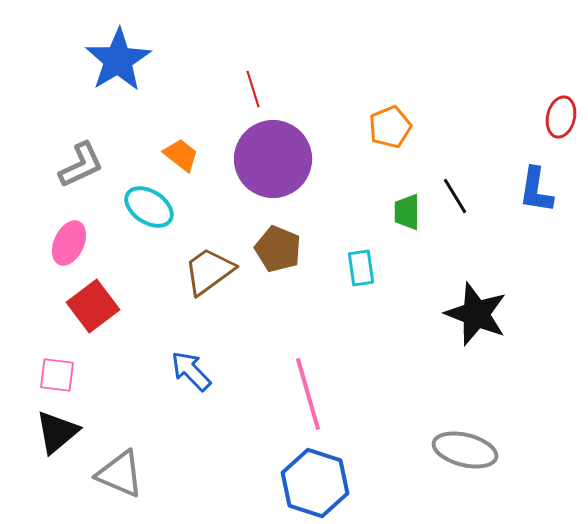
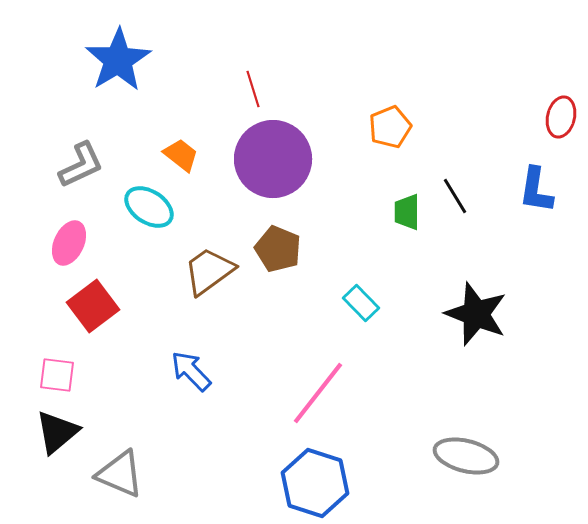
cyan rectangle: moved 35 px down; rotated 36 degrees counterclockwise
pink line: moved 10 px right, 1 px up; rotated 54 degrees clockwise
gray ellipse: moved 1 px right, 6 px down
